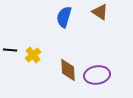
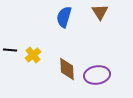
brown triangle: rotated 24 degrees clockwise
brown diamond: moved 1 px left, 1 px up
